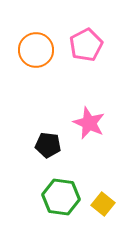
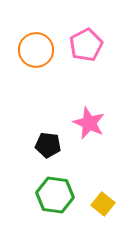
green hexagon: moved 6 px left, 2 px up
